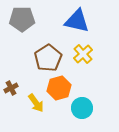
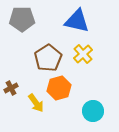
cyan circle: moved 11 px right, 3 px down
